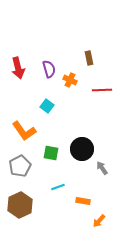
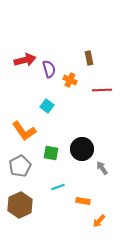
red arrow: moved 7 px right, 8 px up; rotated 90 degrees counterclockwise
